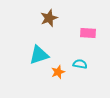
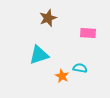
brown star: moved 1 px left
cyan semicircle: moved 4 px down
orange star: moved 4 px right, 4 px down; rotated 24 degrees counterclockwise
